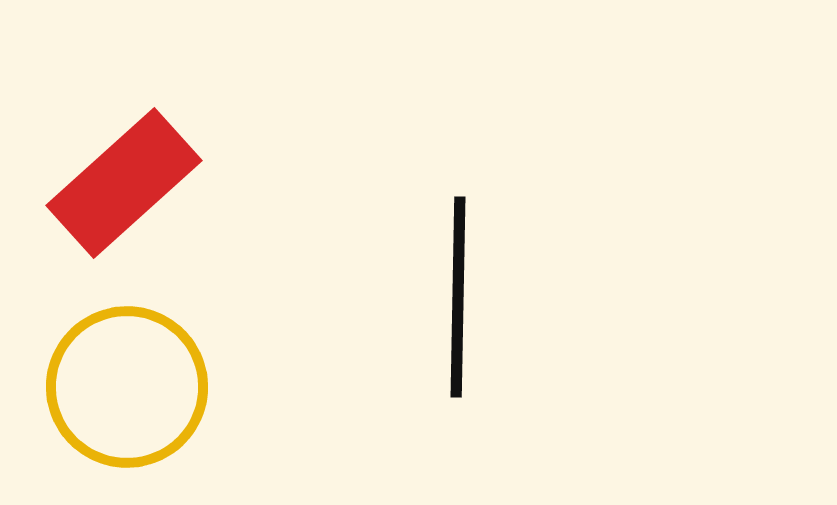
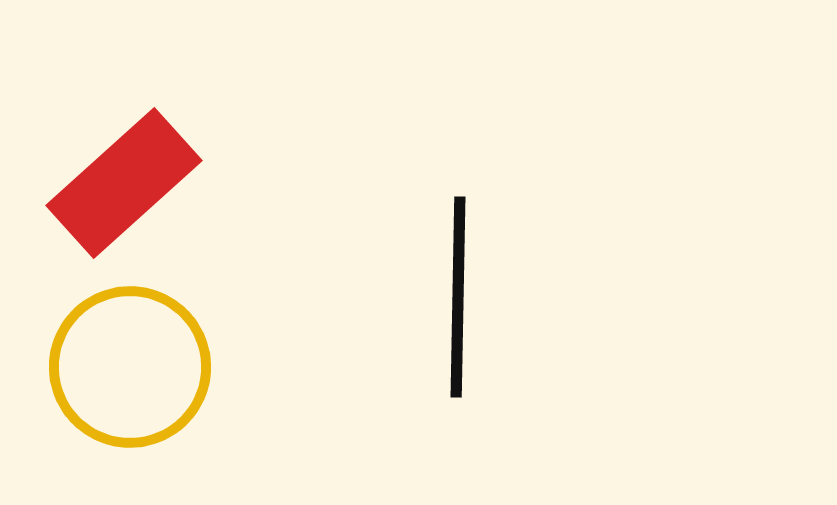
yellow circle: moved 3 px right, 20 px up
